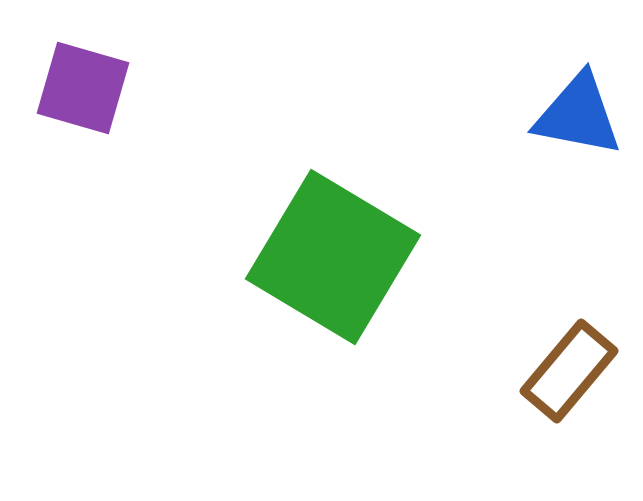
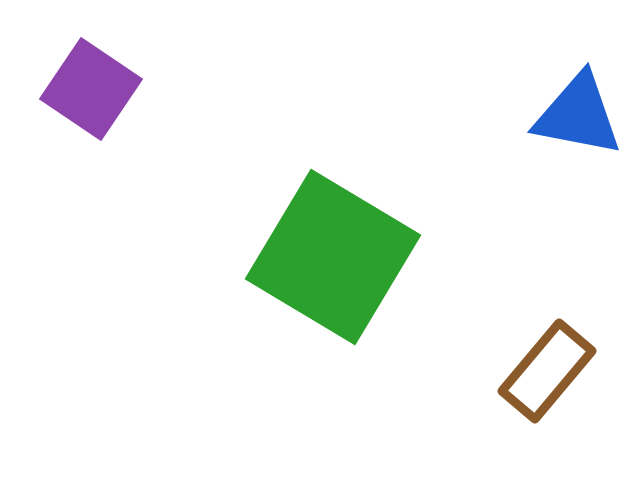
purple square: moved 8 px right, 1 px down; rotated 18 degrees clockwise
brown rectangle: moved 22 px left
